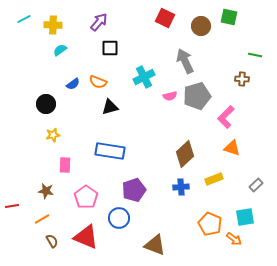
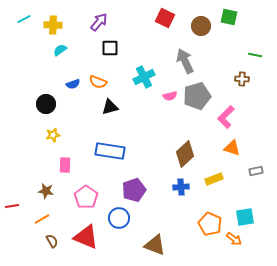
blue semicircle: rotated 16 degrees clockwise
gray rectangle: moved 14 px up; rotated 32 degrees clockwise
